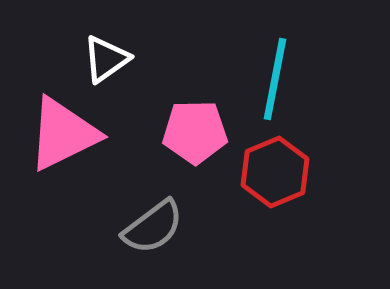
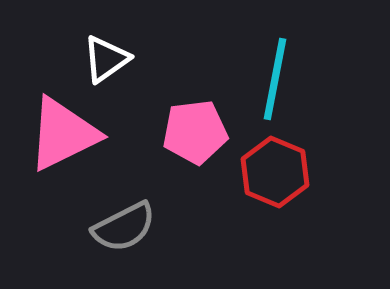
pink pentagon: rotated 6 degrees counterclockwise
red hexagon: rotated 14 degrees counterclockwise
gray semicircle: moved 29 px left; rotated 10 degrees clockwise
